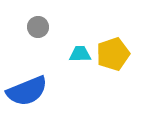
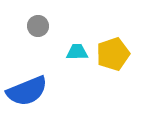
gray circle: moved 1 px up
cyan trapezoid: moved 3 px left, 2 px up
